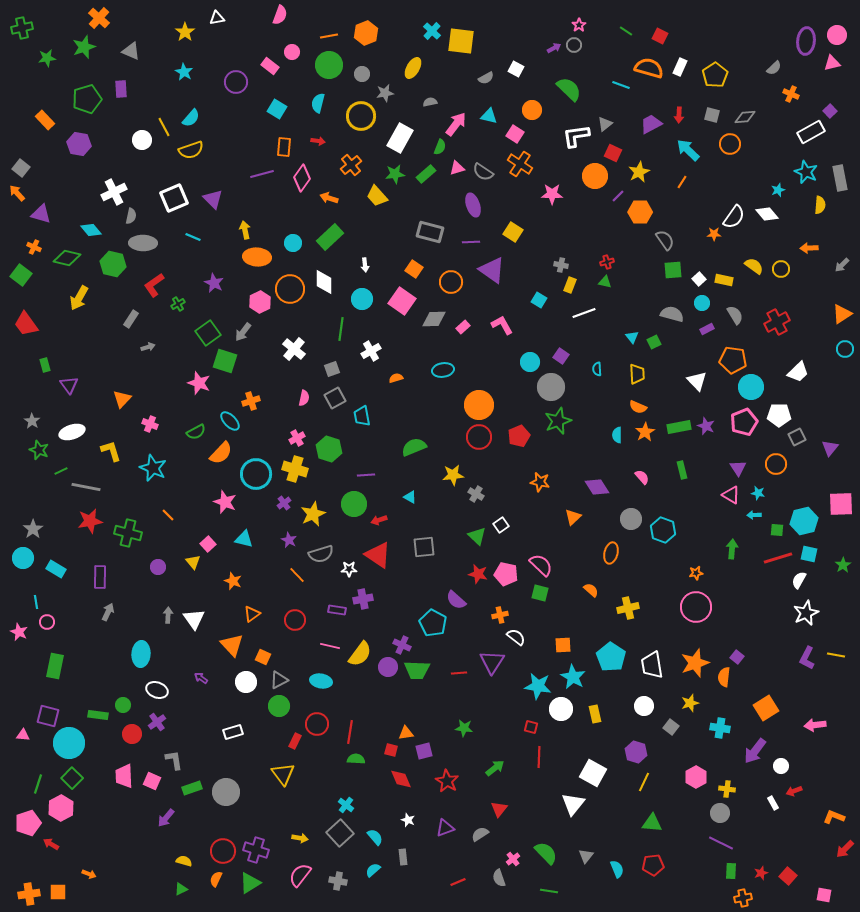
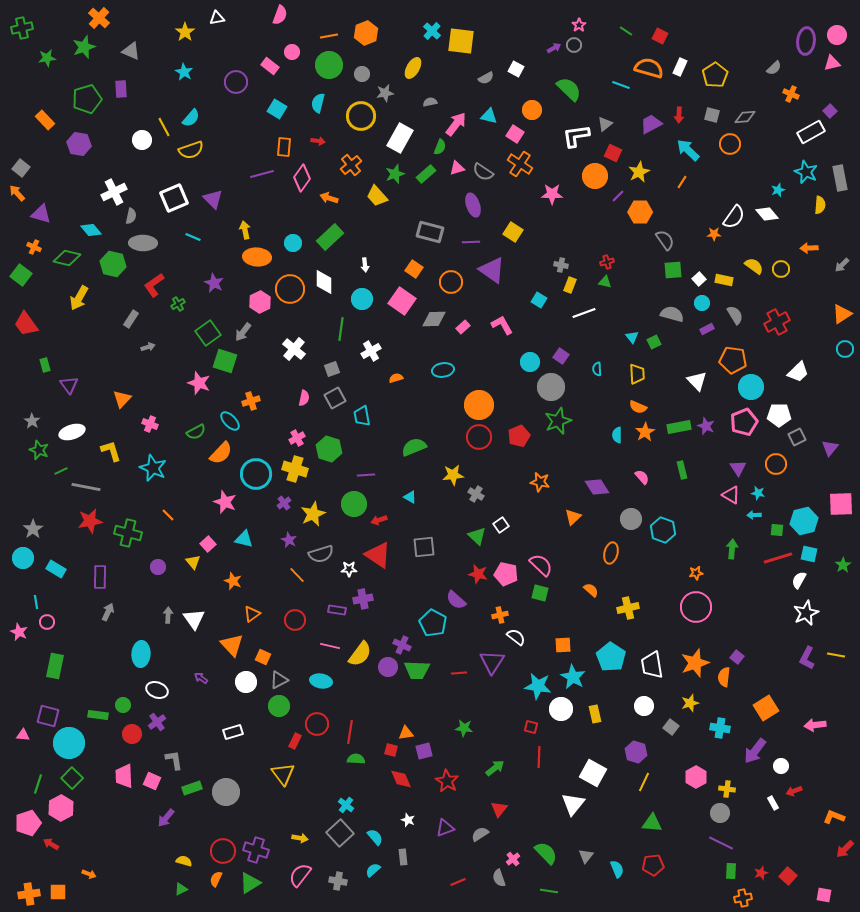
green star at (395, 174): rotated 12 degrees counterclockwise
